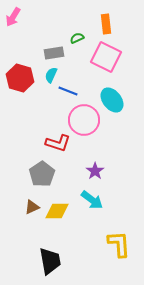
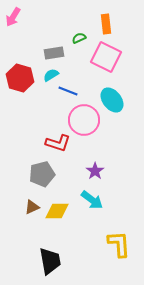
green semicircle: moved 2 px right
cyan semicircle: rotated 35 degrees clockwise
gray pentagon: rotated 20 degrees clockwise
